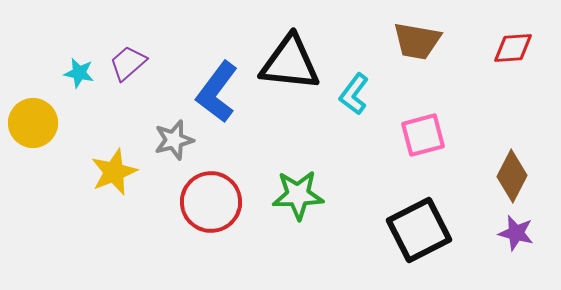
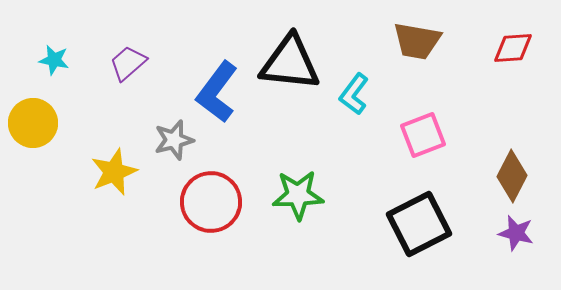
cyan star: moved 25 px left, 13 px up
pink square: rotated 6 degrees counterclockwise
black square: moved 6 px up
